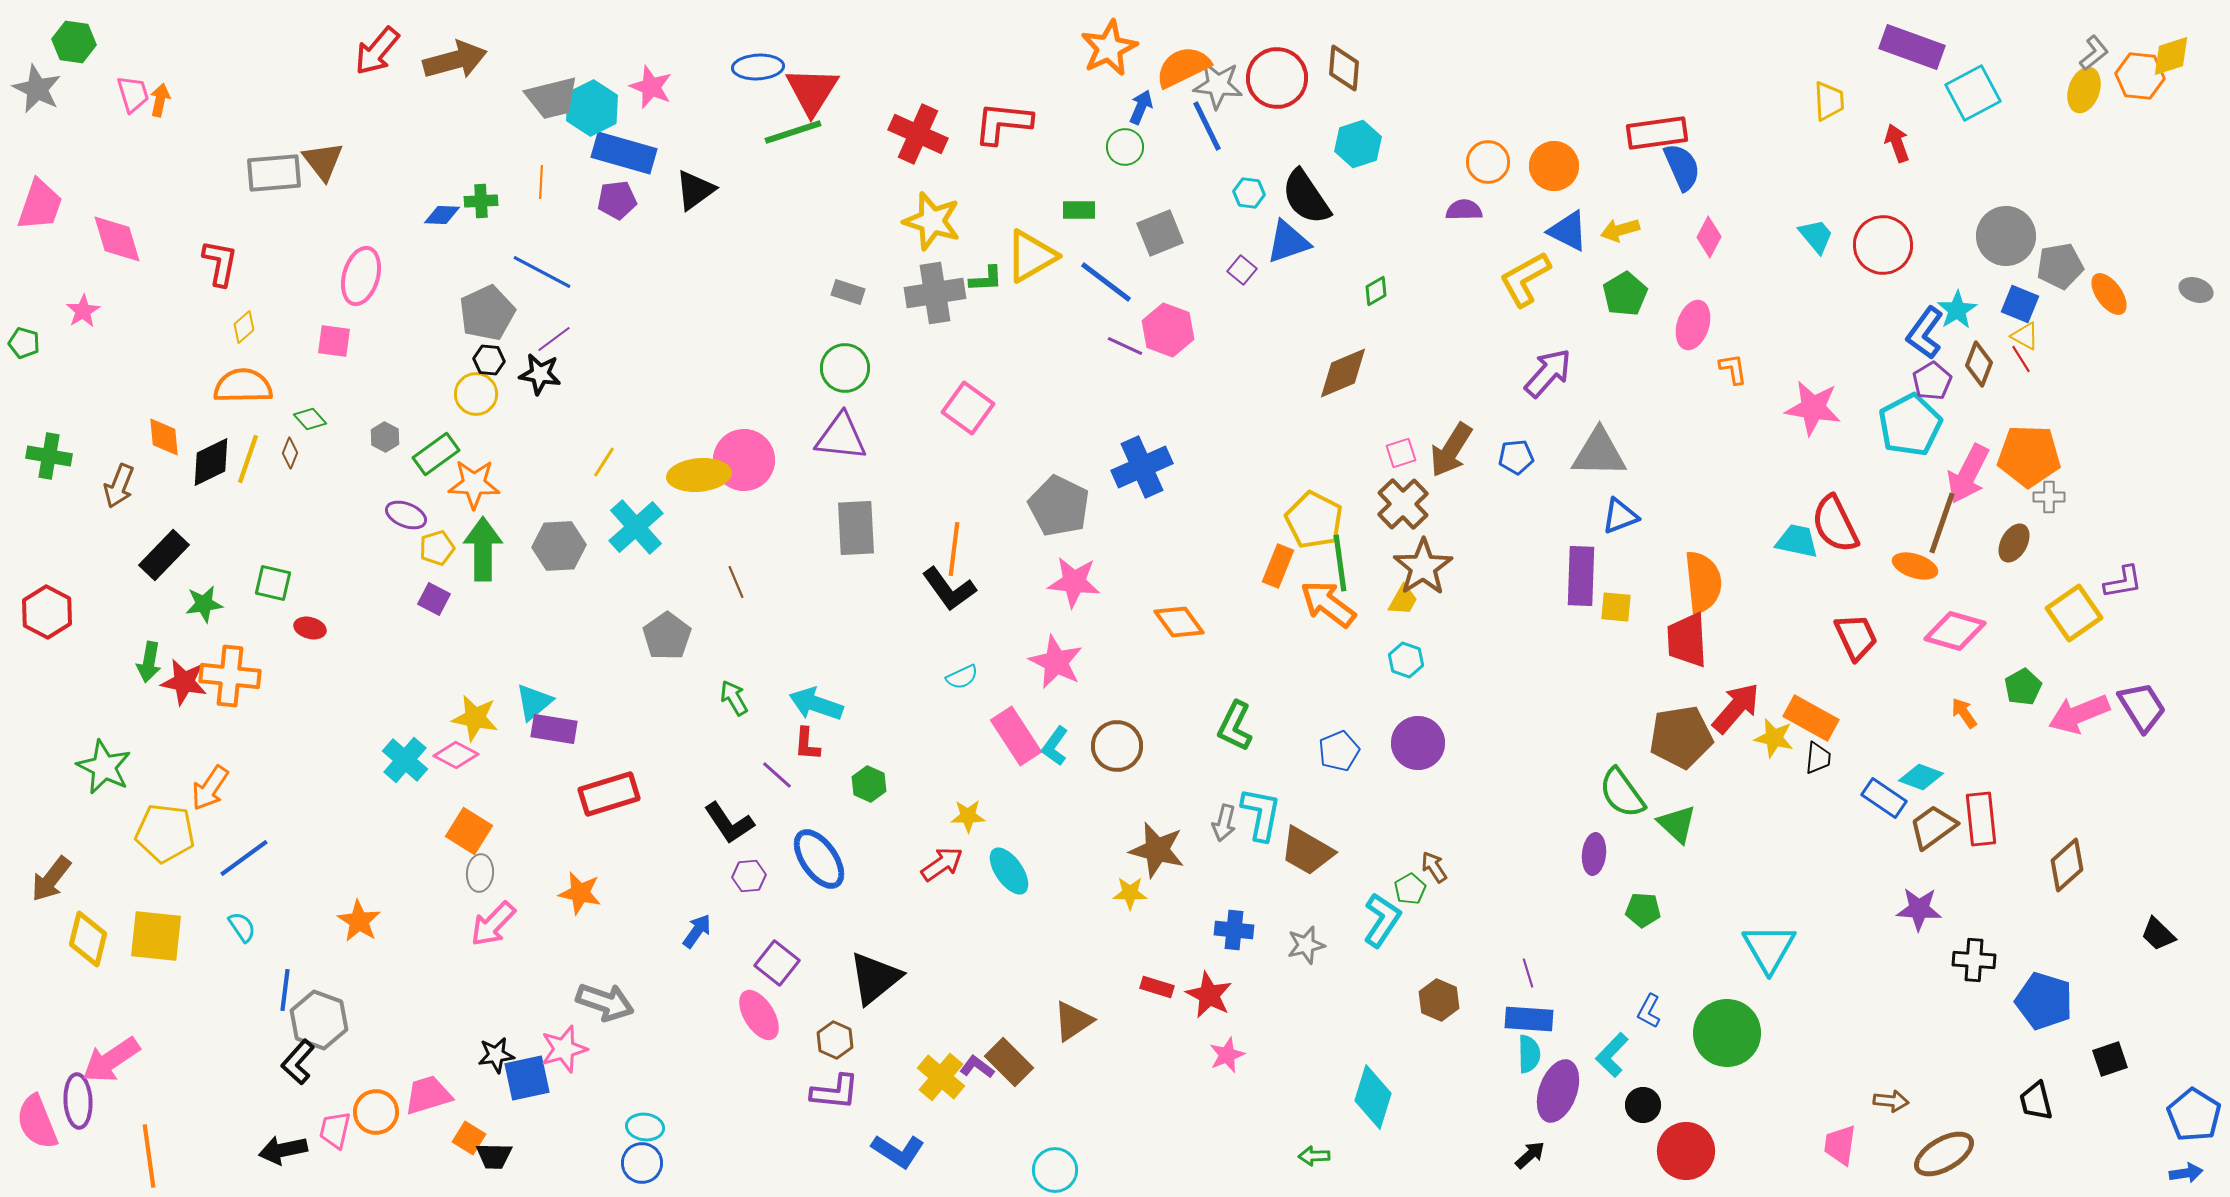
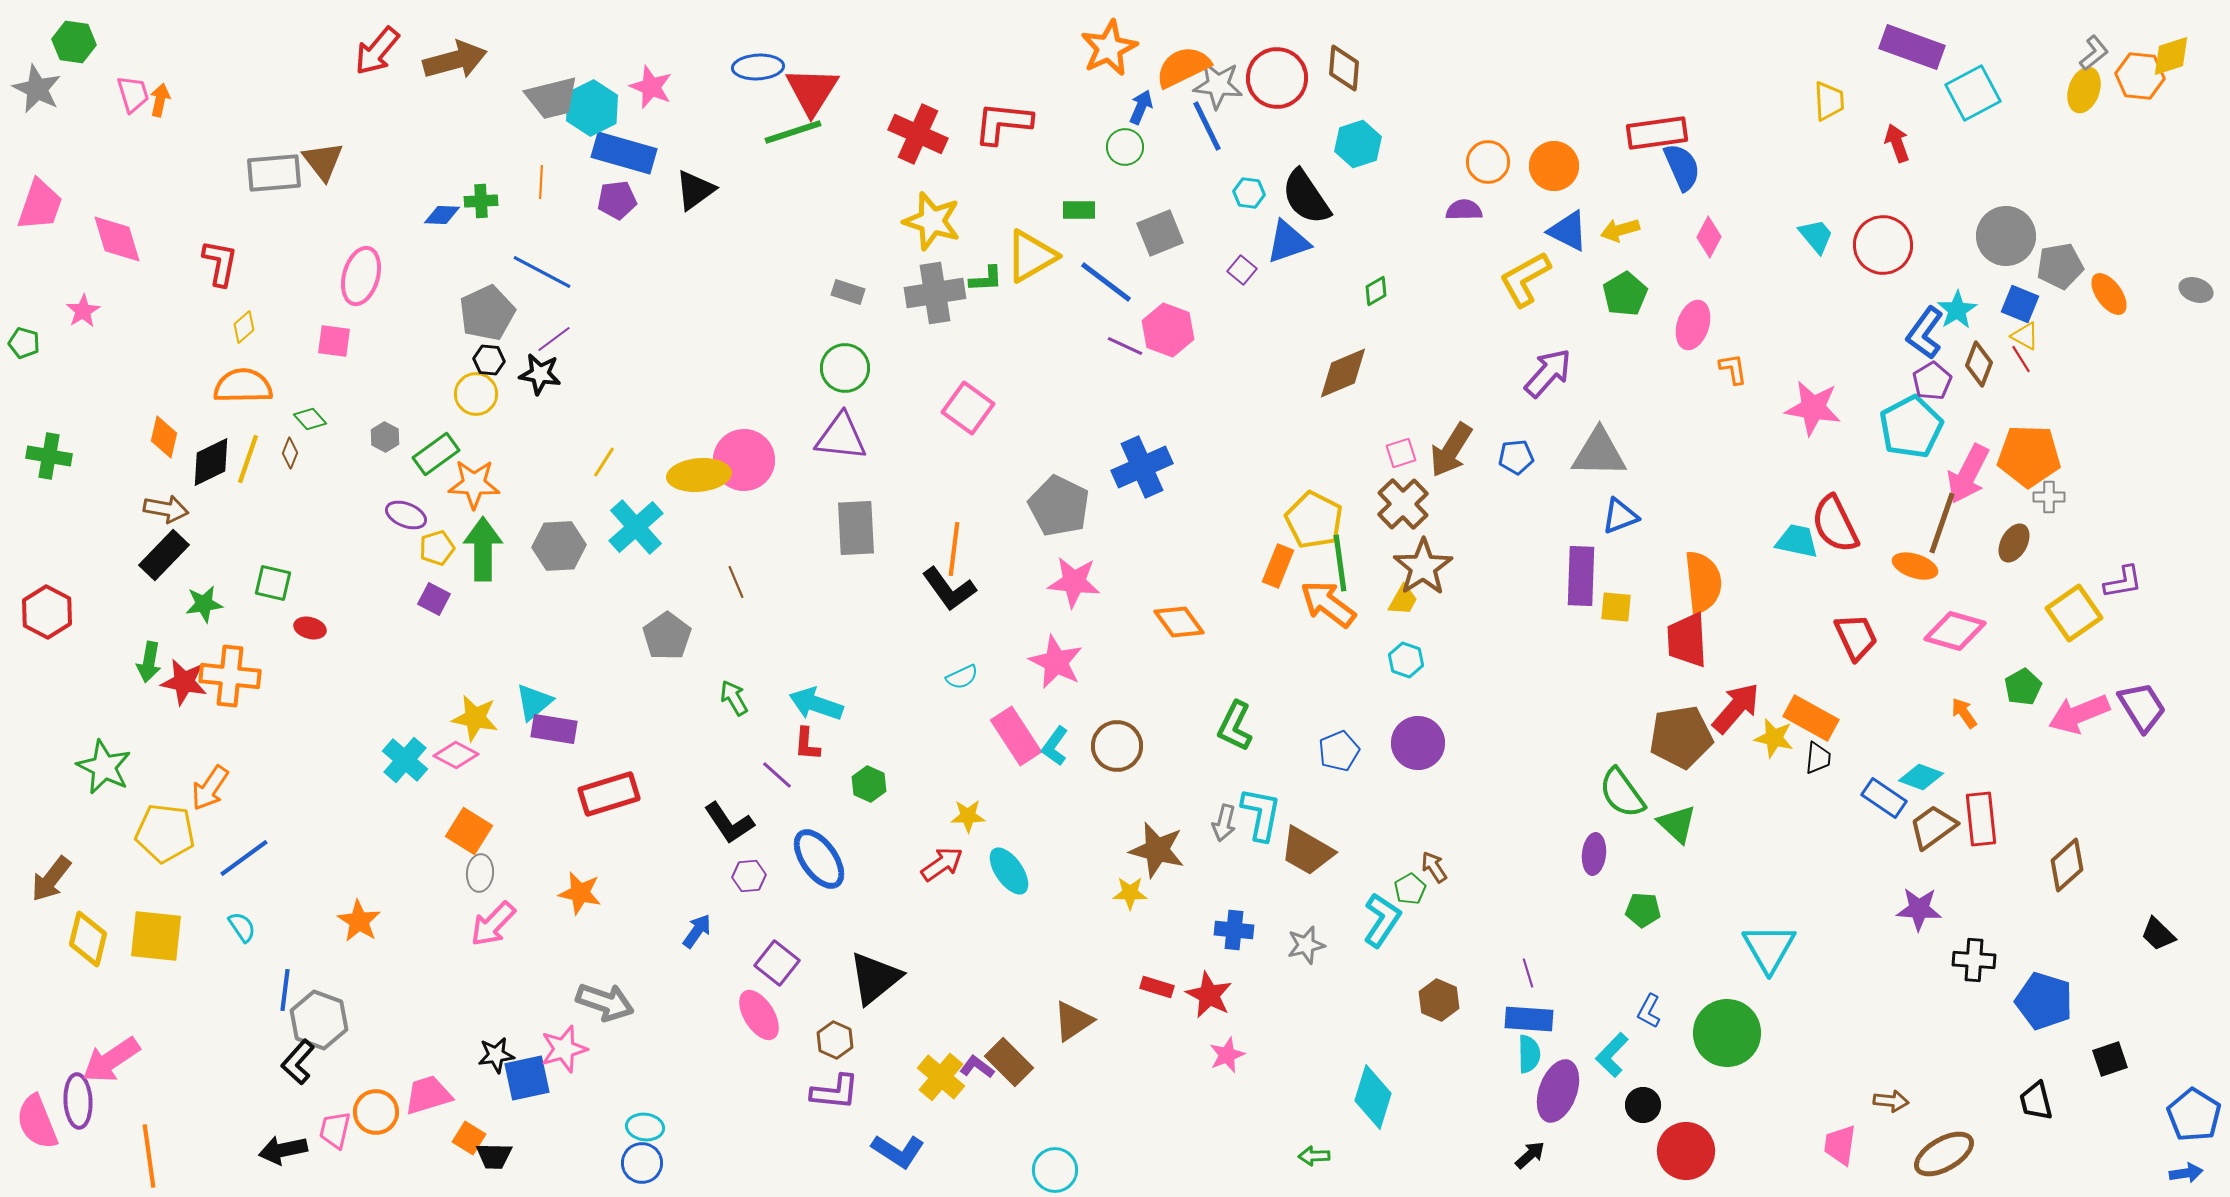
cyan pentagon at (1910, 425): moved 1 px right, 2 px down
orange diamond at (164, 437): rotated 18 degrees clockwise
brown arrow at (119, 486): moved 47 px right, 23 px down; rotated 102 degrees counterclockwise
